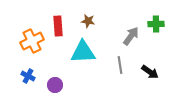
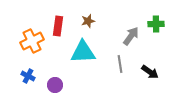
brown star: rotated 24 degrees counterclockwise
red rectangle: rotated 12 degrees clockwise
gray line: moved 1 px up
